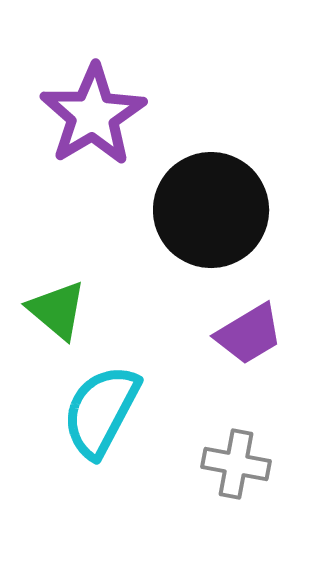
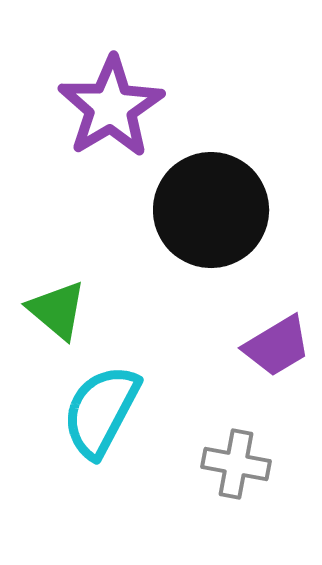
purple star: moved 18 px right, 8 px up
purple trapezoid: moved 28 px right, 12 px down
